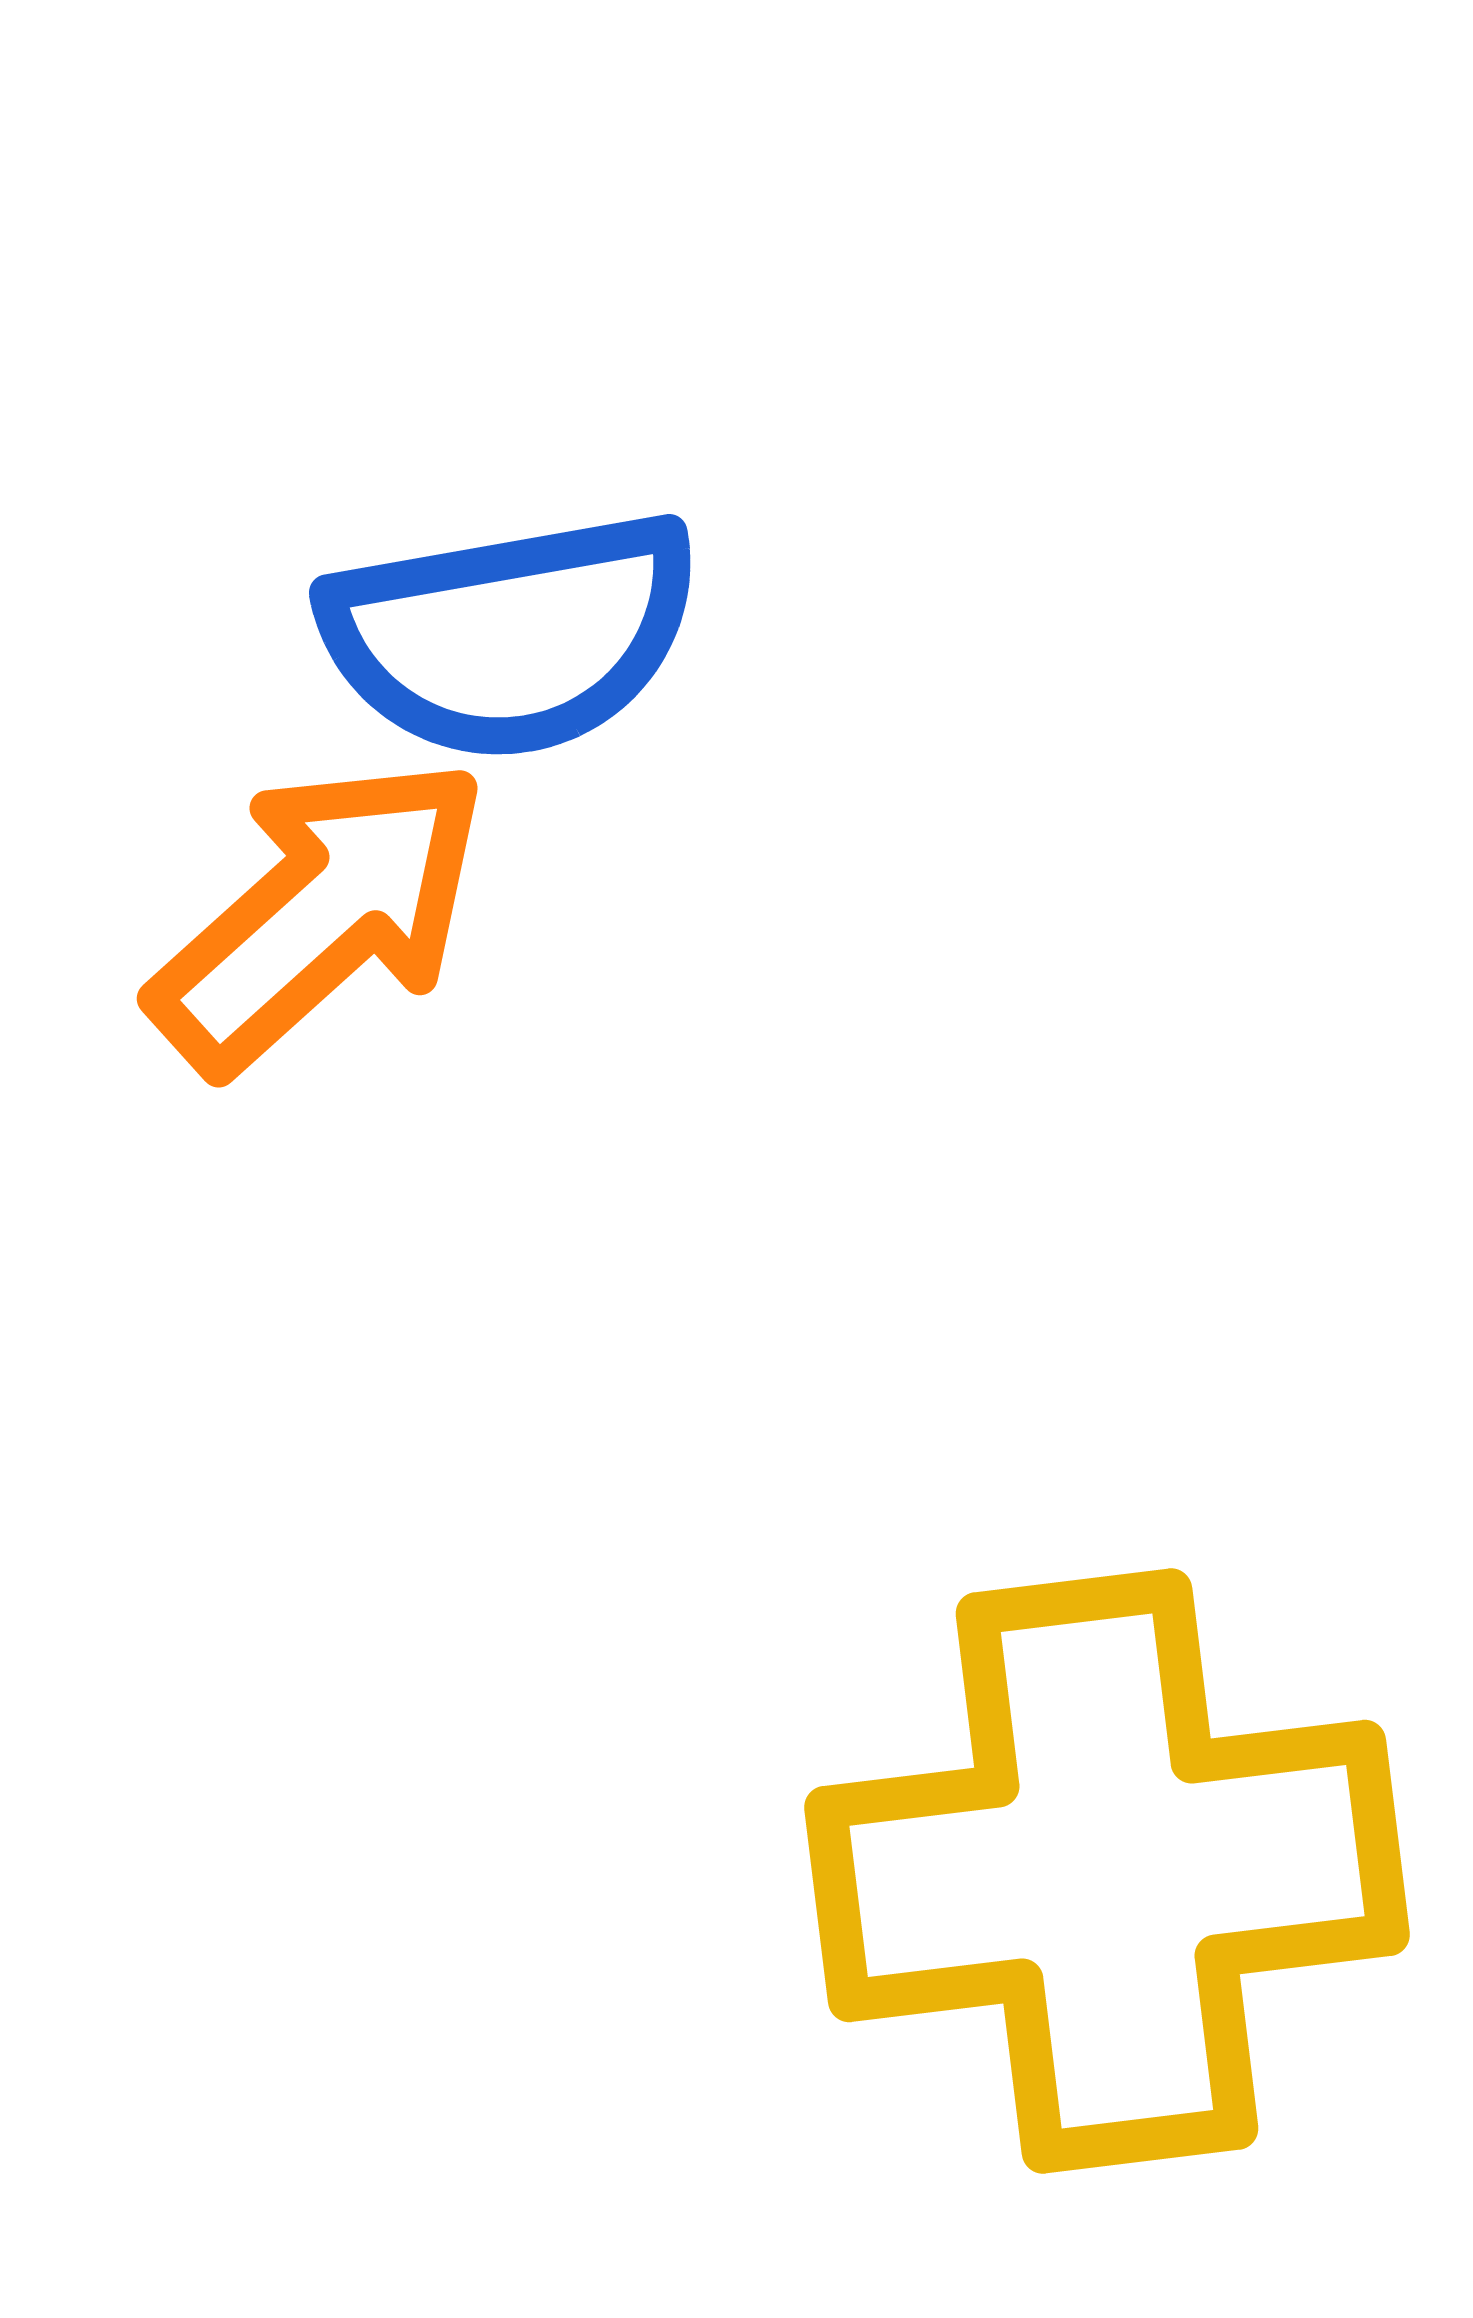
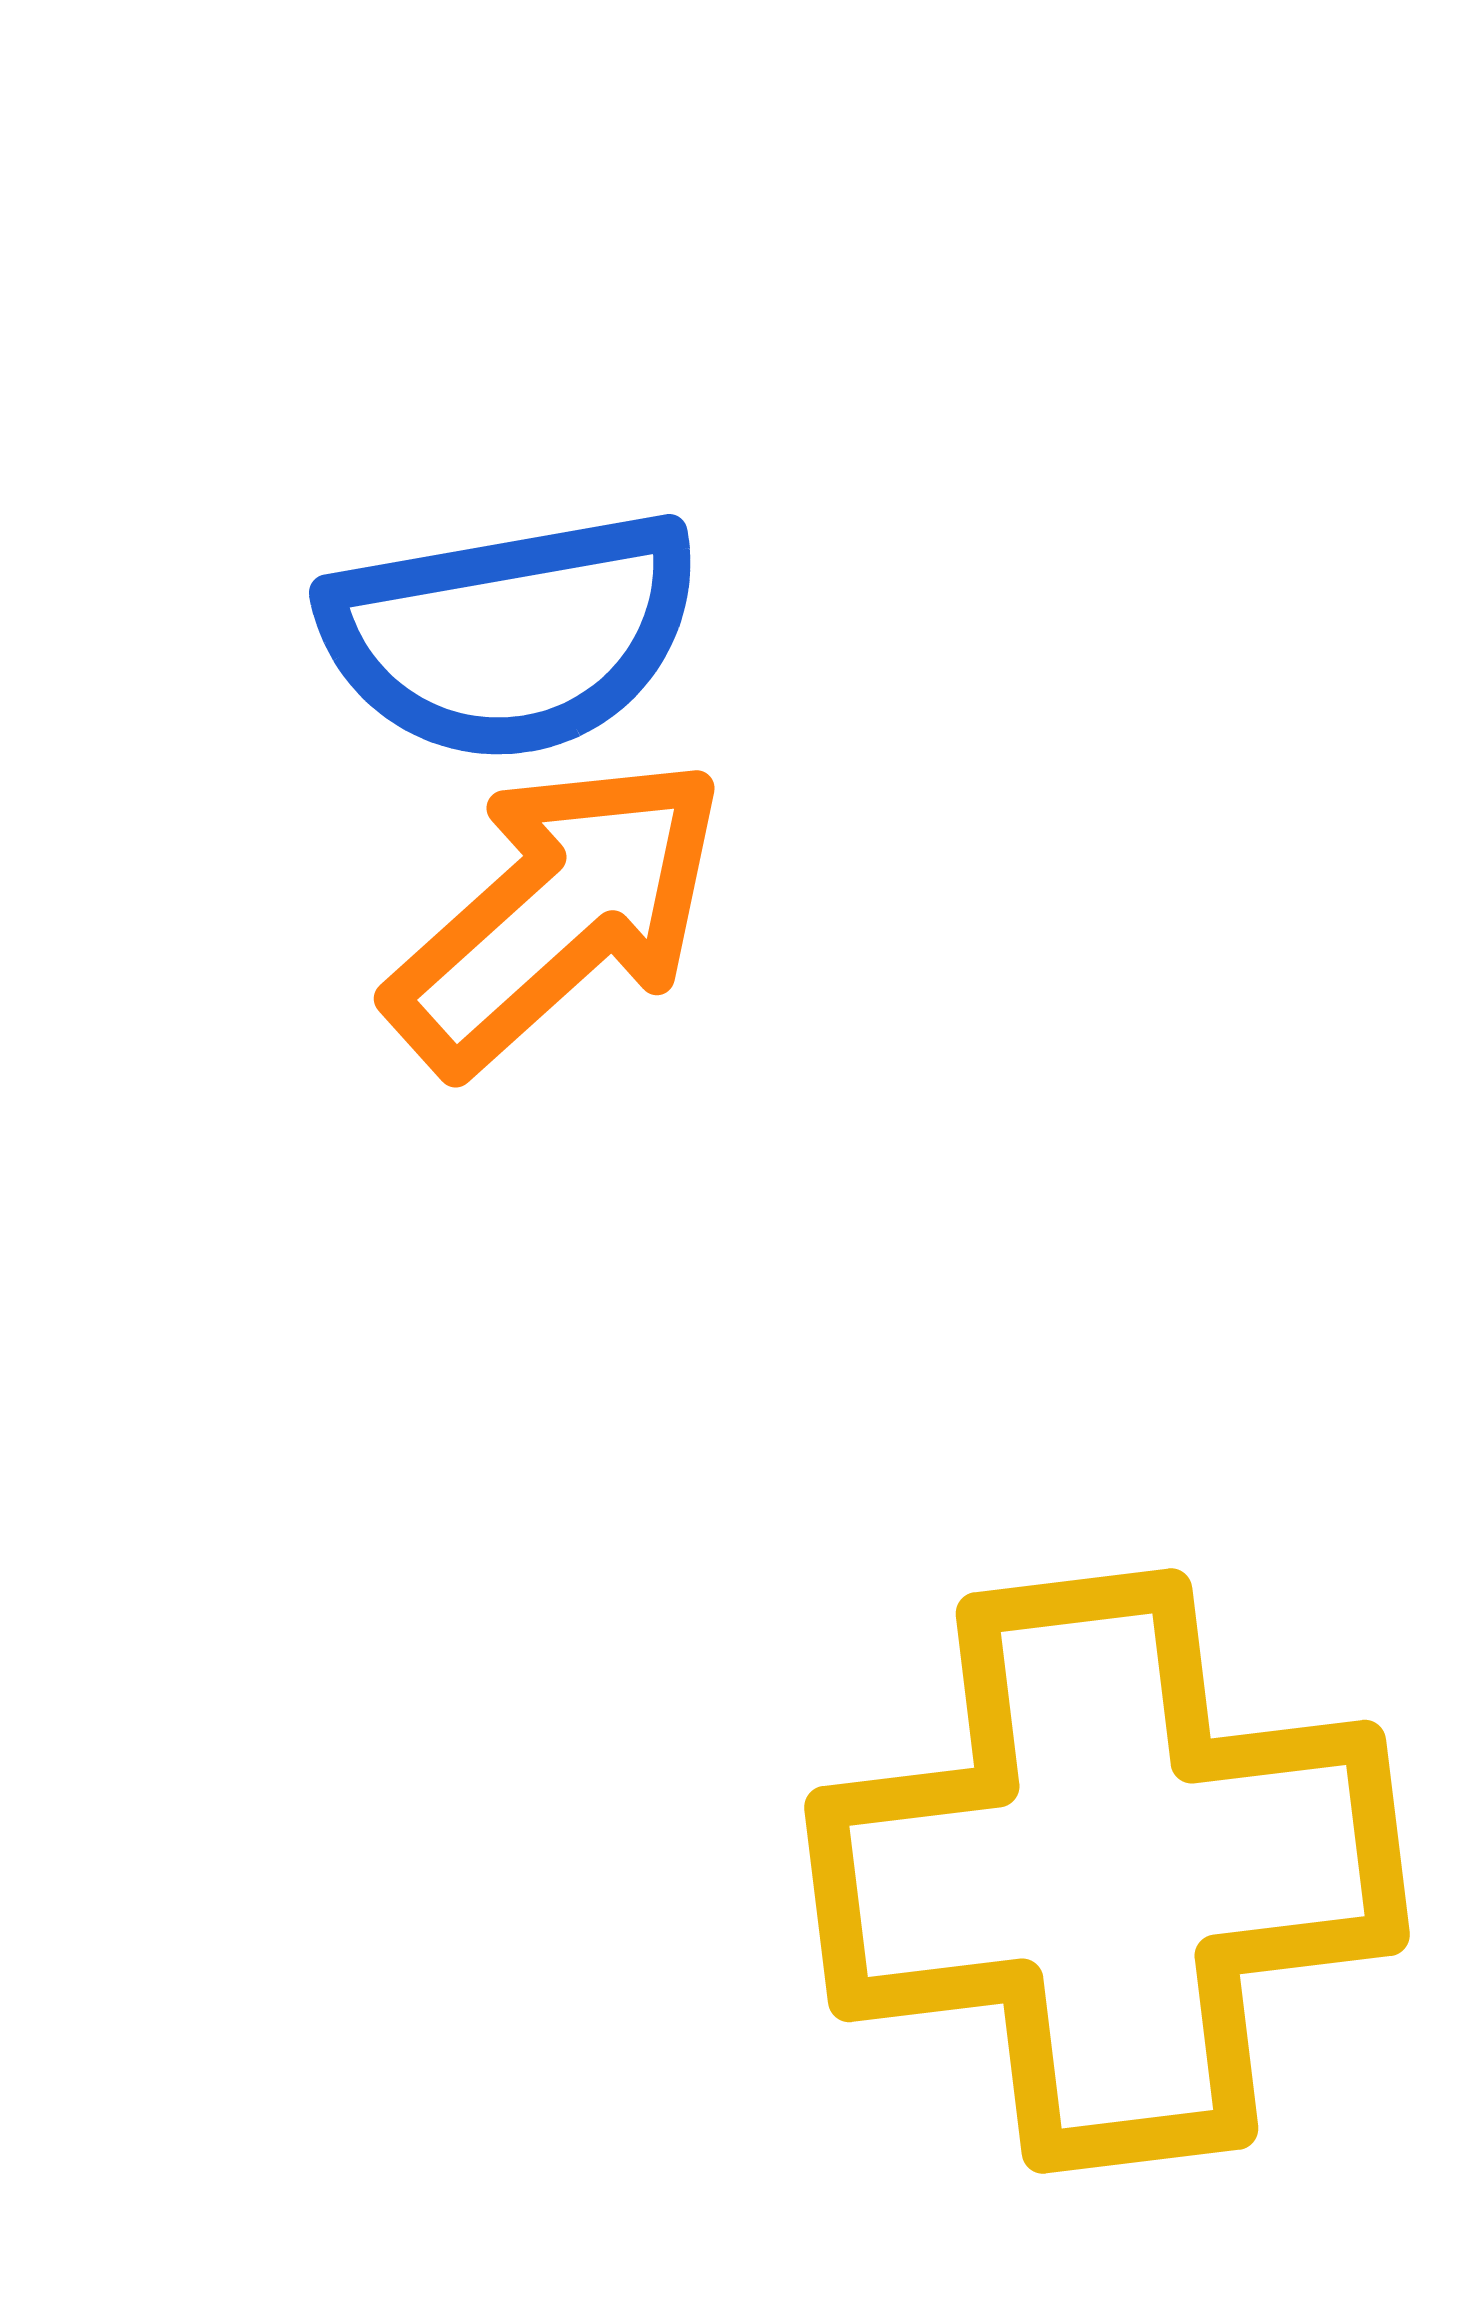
orange arrow: moved 237 px right
